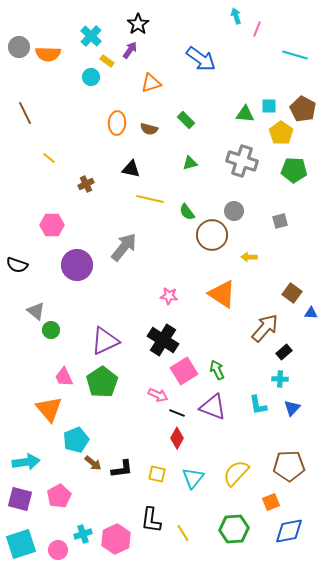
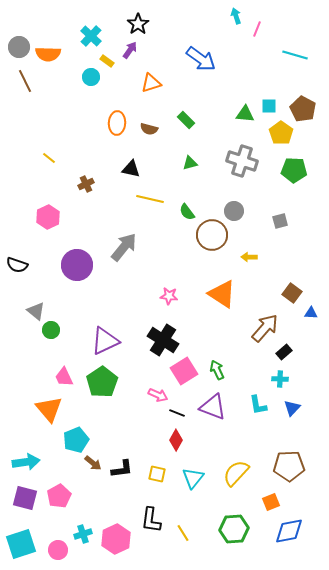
brown line at (25, 113): moved 32 px up
pink hexagon at (52, 225): moved 4 px left, 8 px up; rotated 25 degrees counterclockwise
red diamond at (177, 438): moved 1 px left, 2 px down
purple square at (20, 499): moved 5 px right, 1 px up
